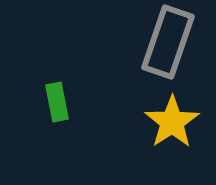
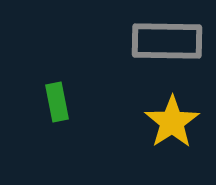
gray rectangle: moved 1 px left, 1 px up; rotated 72 degrees clockwise
